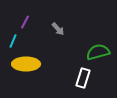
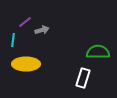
purple line: rotated 24 degrees clockwise
gray arrow: moved 16 px left, 1 px down; rotated 64 degrees counterclockwise
cyan line: moved 1 px up; rotated 16 degrees counterclockwise
green semicircle: rotated 15 degrees clockwise
